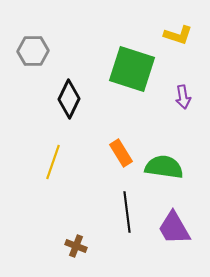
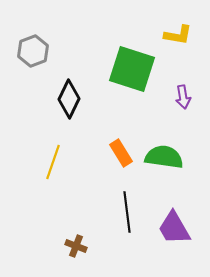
yellow L-shape: rotated 8 degrees counterclockwise
gray hexagon: rotated 20 degrees counterclockwise
green semicircle: moved 10 px up
